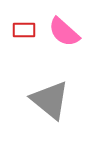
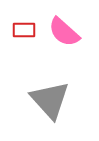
gray triangle: rotated 9 degrees clockwise
